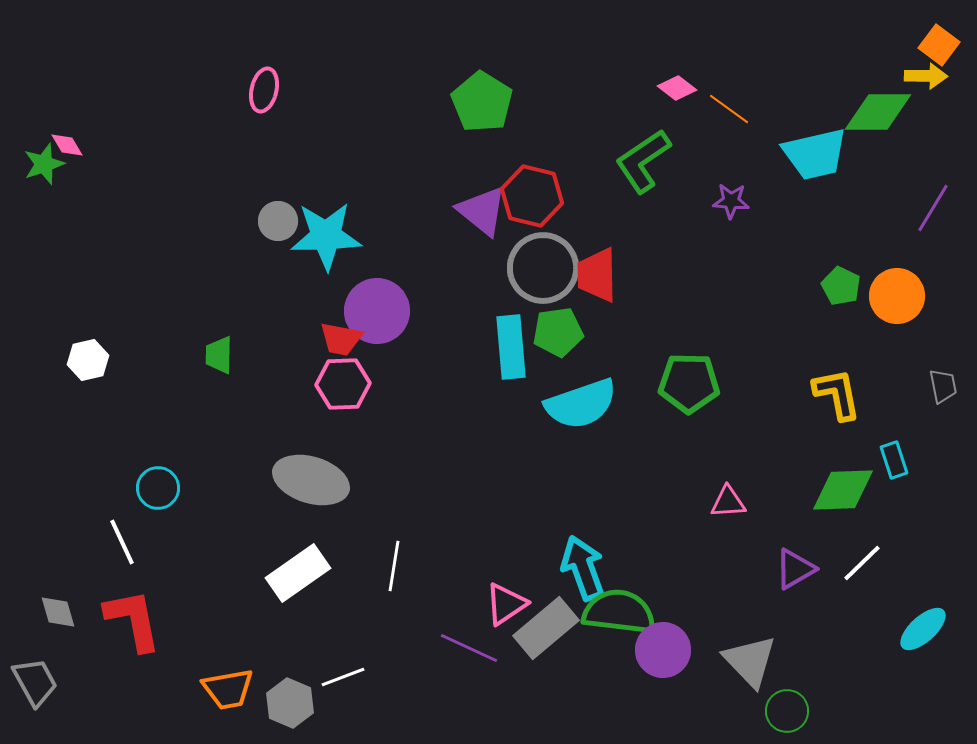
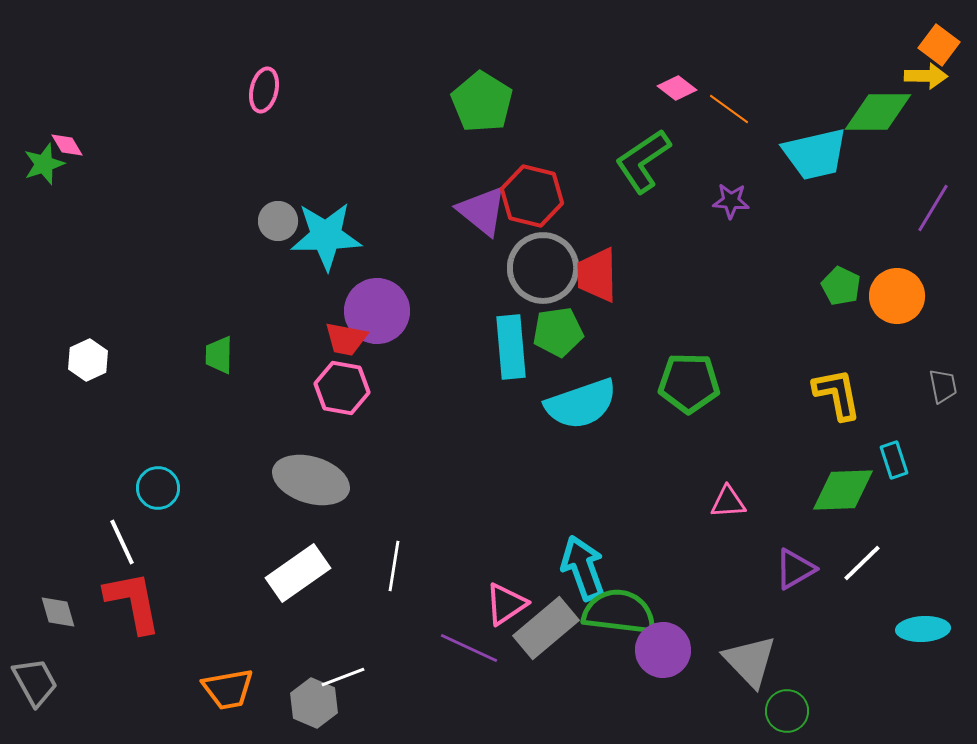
red trapezoid at (341, 339): moved 5 px right
white hexagon at (88, 360): rotated 12 degrees counterclockwise
pink hexagon at (343, 384): moved 1 px left, 4 px down; rotated 12 degrees clockwise
red L-shape at (133, 620): moved 18 px up
cyan ellipse at (923, 629): rotated 39 degrees clockwise
gray hexagon at (290, 703): moved 24 px right
